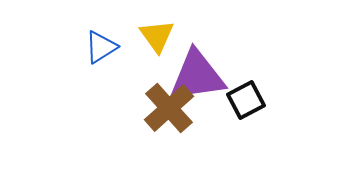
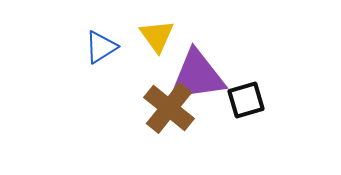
black square: rotated 12 degrees clockwise
brown cross: rotated 9 degrees counterclockwise
